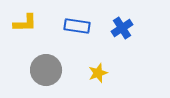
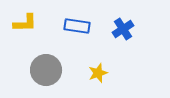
blue cross: moved 1 px right, 1 px down
